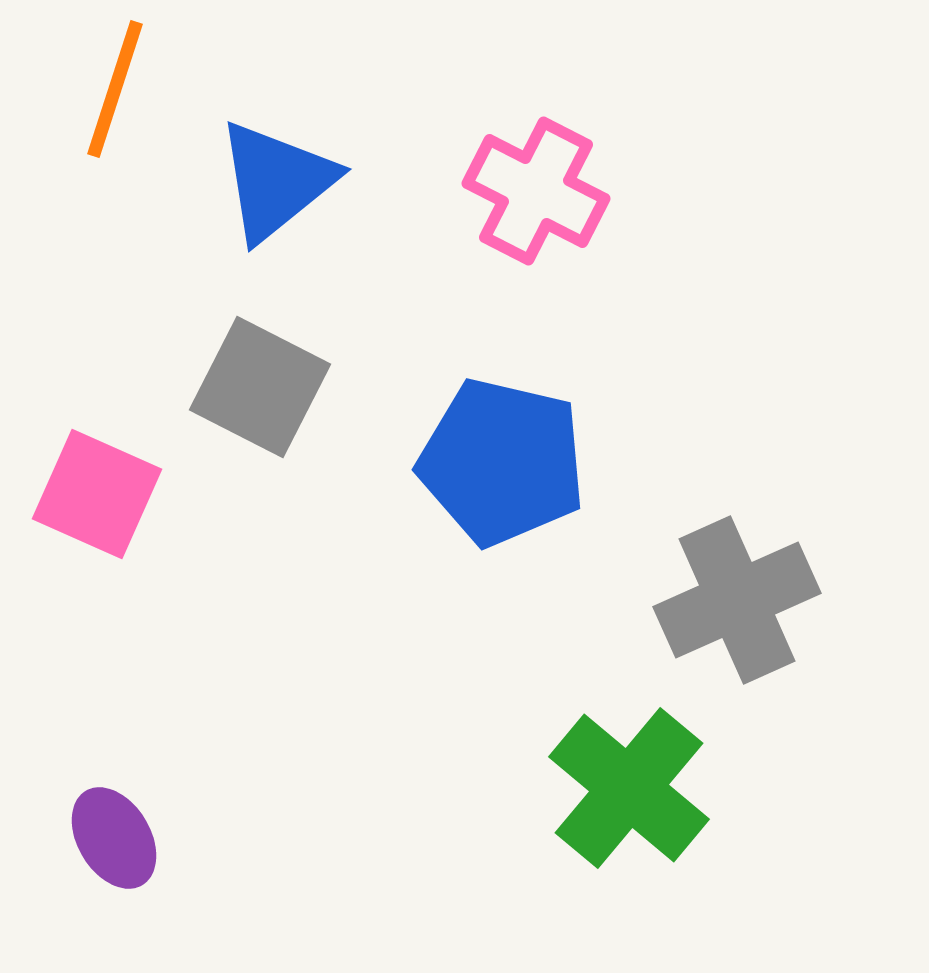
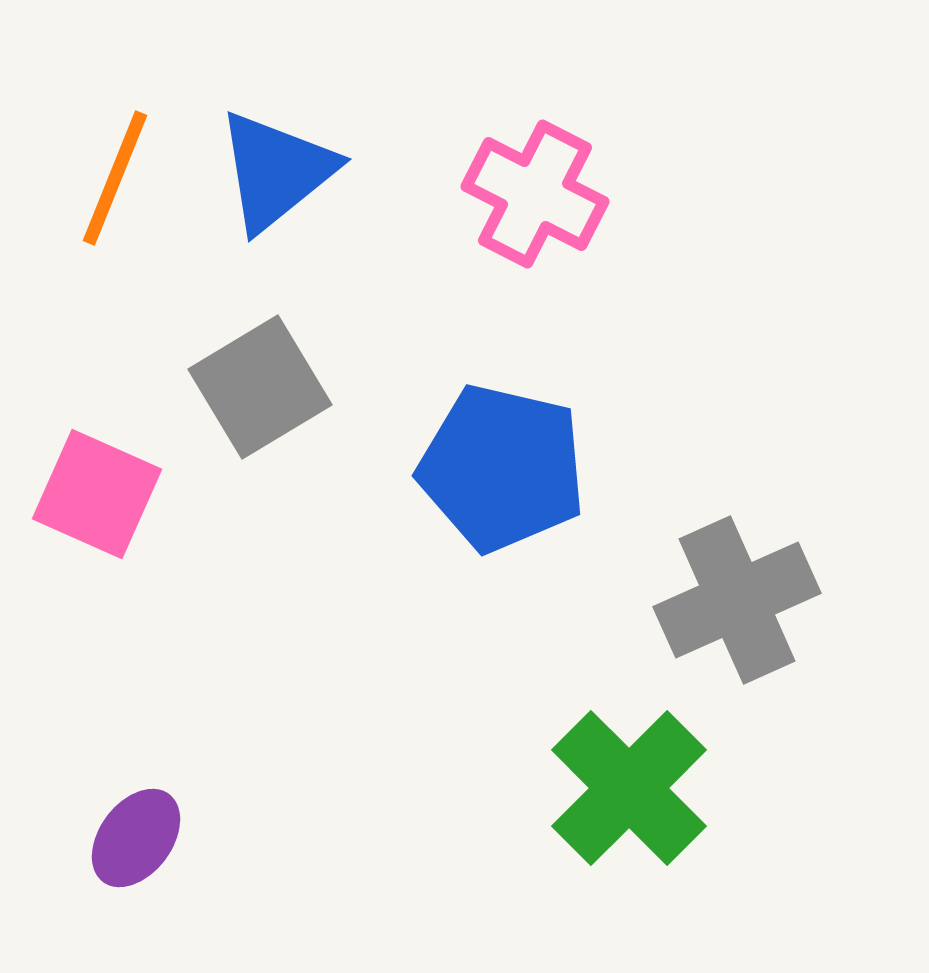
orange line: moved 89 px down; rotated 4 degrees clockwise
blue triangle: moved 10 px up
pink cross: moved 1 px left, 3 px down
gray square: rotated 32 degrees clockwise
blue pentagon: moved 6 px down
green cross: rotated 5 degrees clockwise
purple ellipse: moved 22 px right; rotated 68 degrees clockwise
